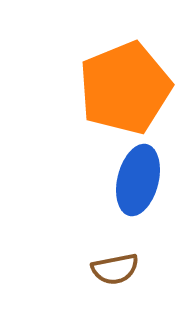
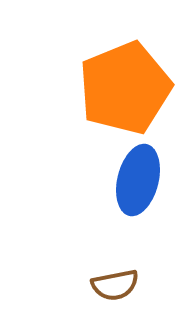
brown semicircle: moved 16 px down
